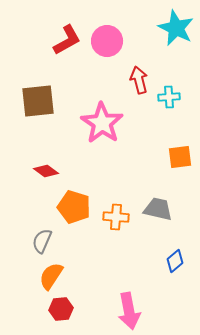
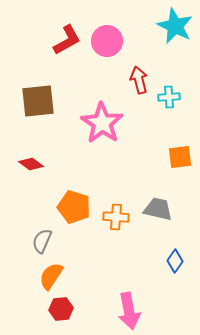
cyan star: moved 1 px left, 2 px up
red diamond: moved 15 px left, 7 px up
blue diamond: rotated 15 degrees counterclockwise
